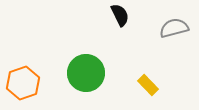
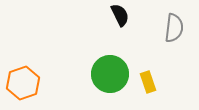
gray semicircle: rotated 112 degrees clockwise
green circle: moved 24 px right, 1 px down
yellow rectangle: moved 3 px up; rotated 25 degrees clockwise
